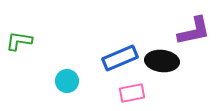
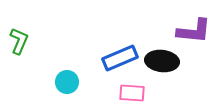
purple L-shape: rotated 18 degrees clockwise
green L-shape: rotated 104 degrees clockwise
cyan circle: moved 1 px down
pink rectangle: rotated 15 degrees clockwise
